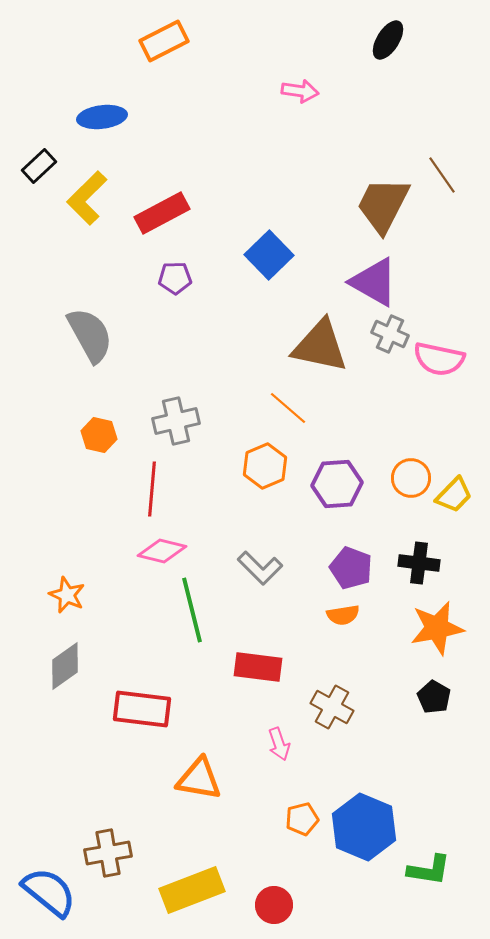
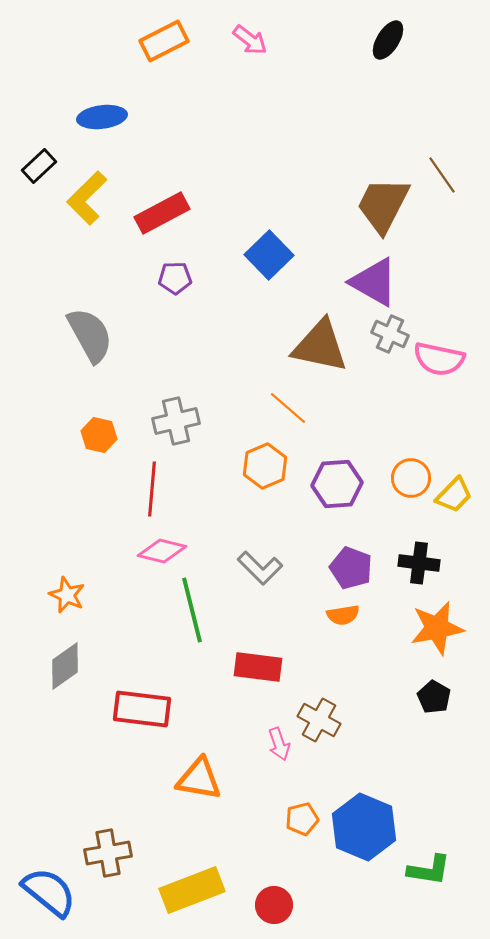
pink arrow at (300, 91): moved 50 px left, 51 px up; rotated 30 degrees clockwise
brown cross at (332, 707): moved 13 px left, 13 px down
